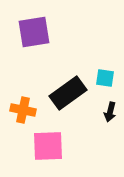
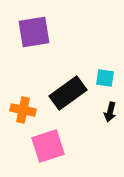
pink square: rotated 16 degrees counterclockwise
